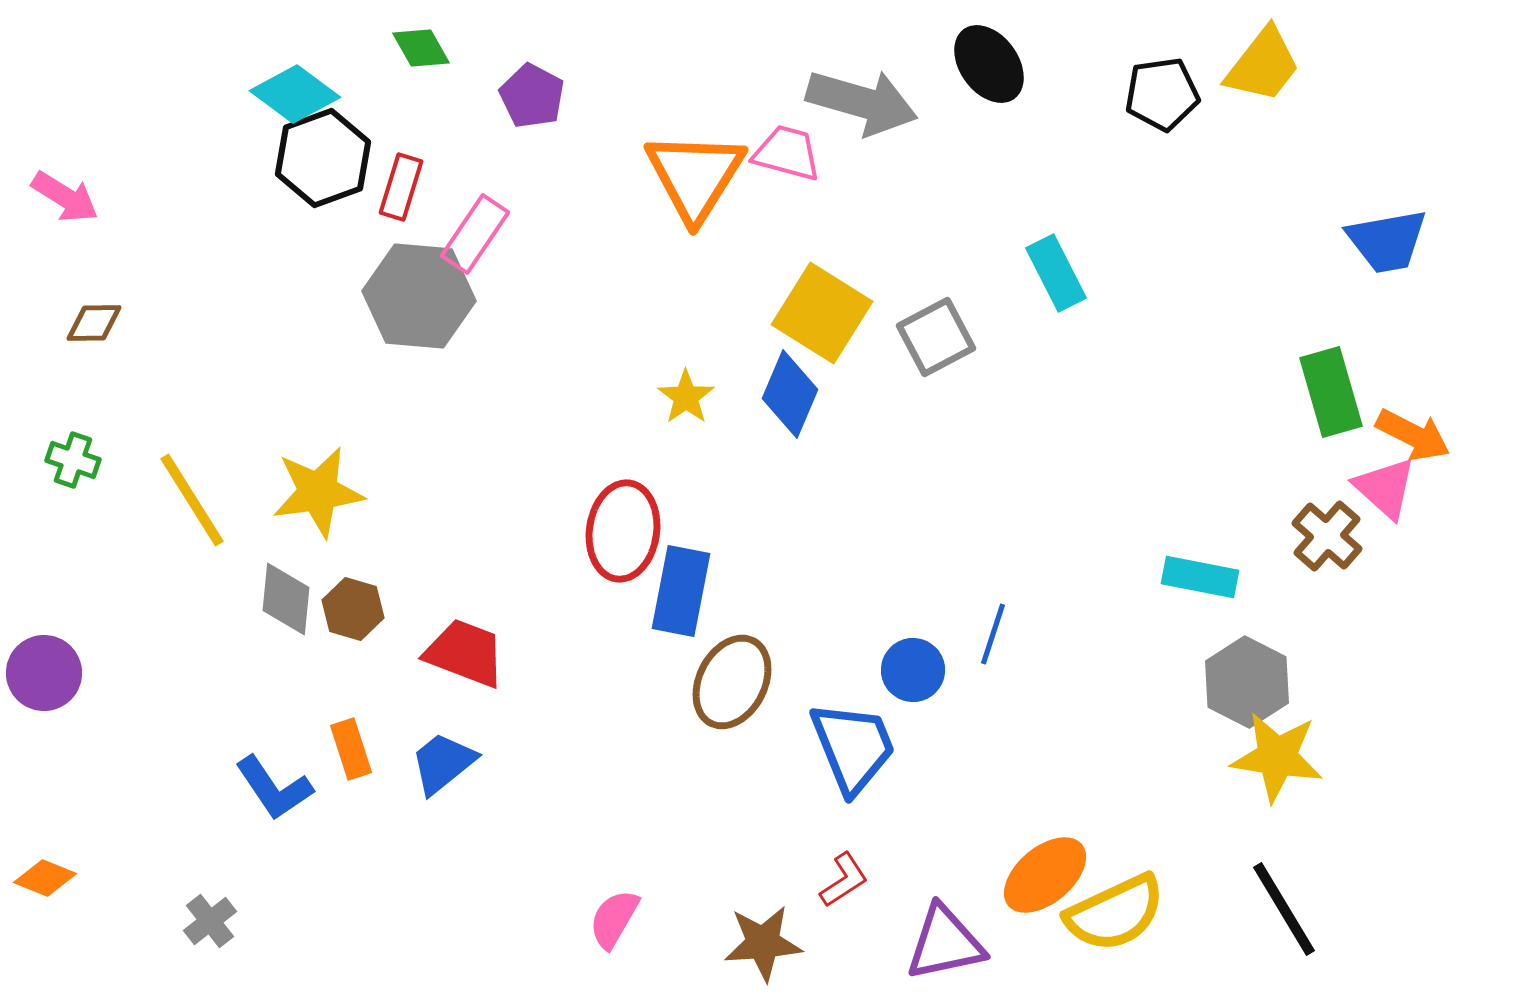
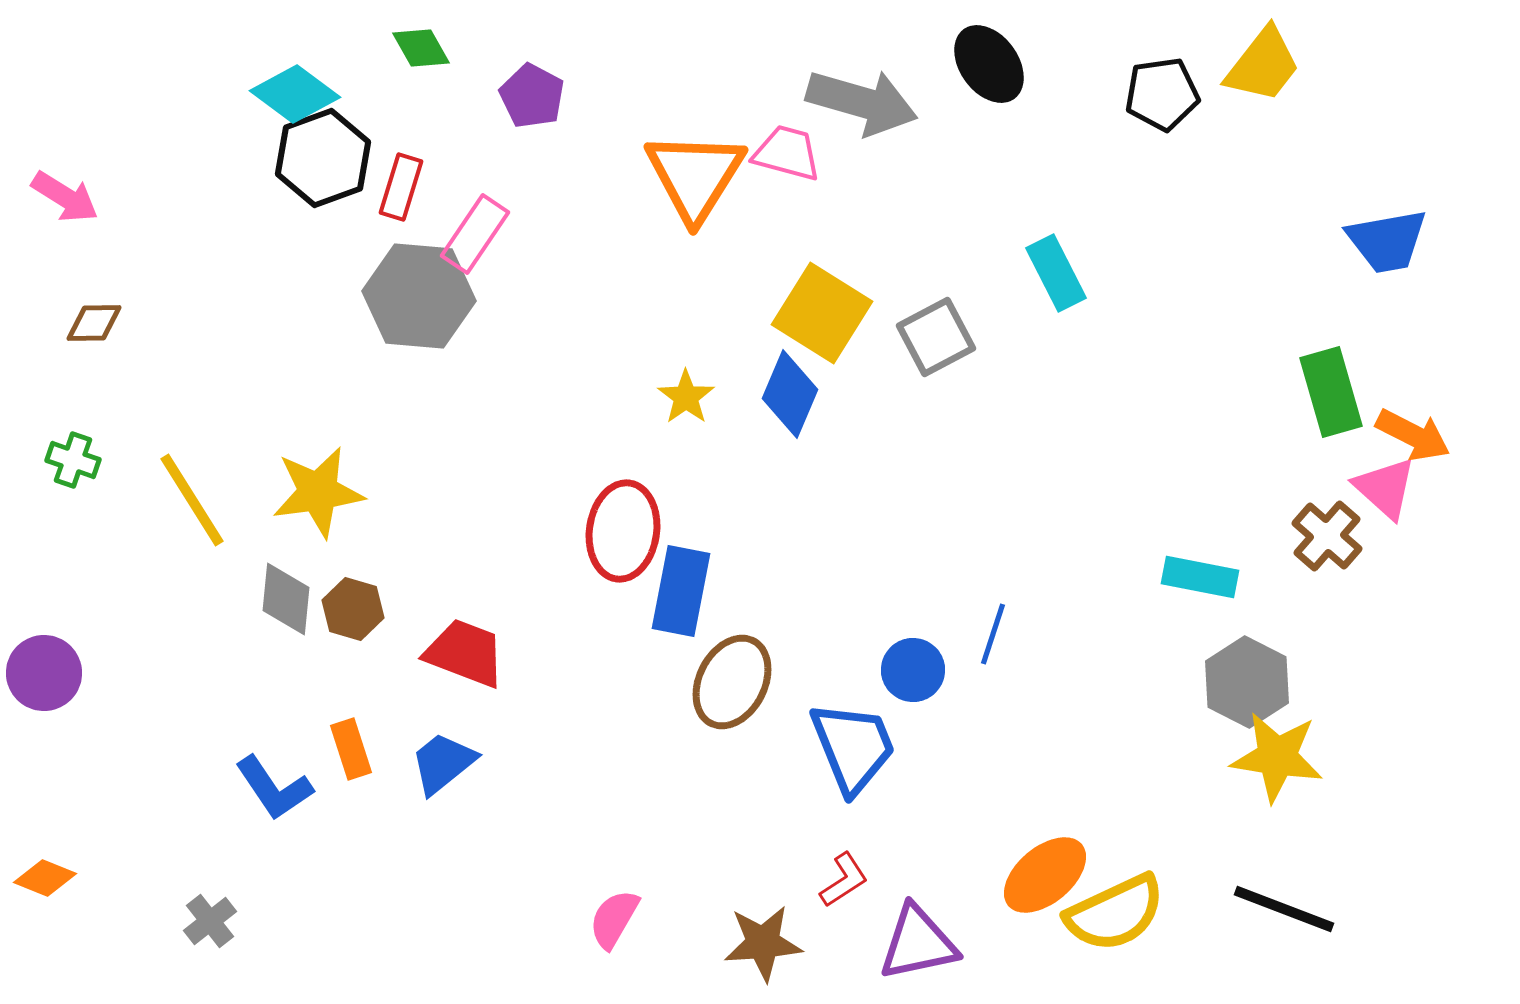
black line at (1284, 909): rotated 38 degrees counterclockwise
purple triangle at (945, 943): moved 27 px left
